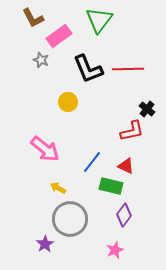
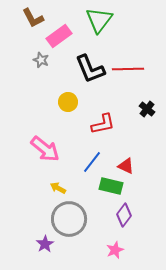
black L-shape: moved 2 px right
red L-shape: moved 29 px left, 7 px up
gray circle: moved 1 px left
